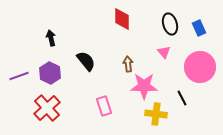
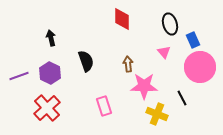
blue rectangle: moved 6 px left, 12 px down
black semicircle: rotated 20 degrees clockwise
yellow cross: moved 1 px right; rotated 15 degrees clockwise
